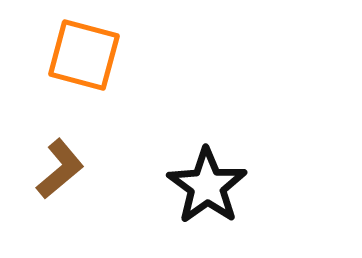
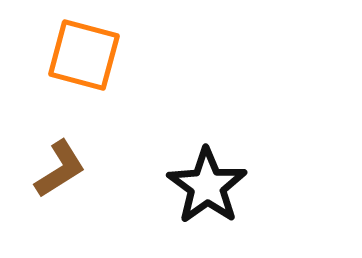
brown L-shape: rotated 8 degrees clockwise
